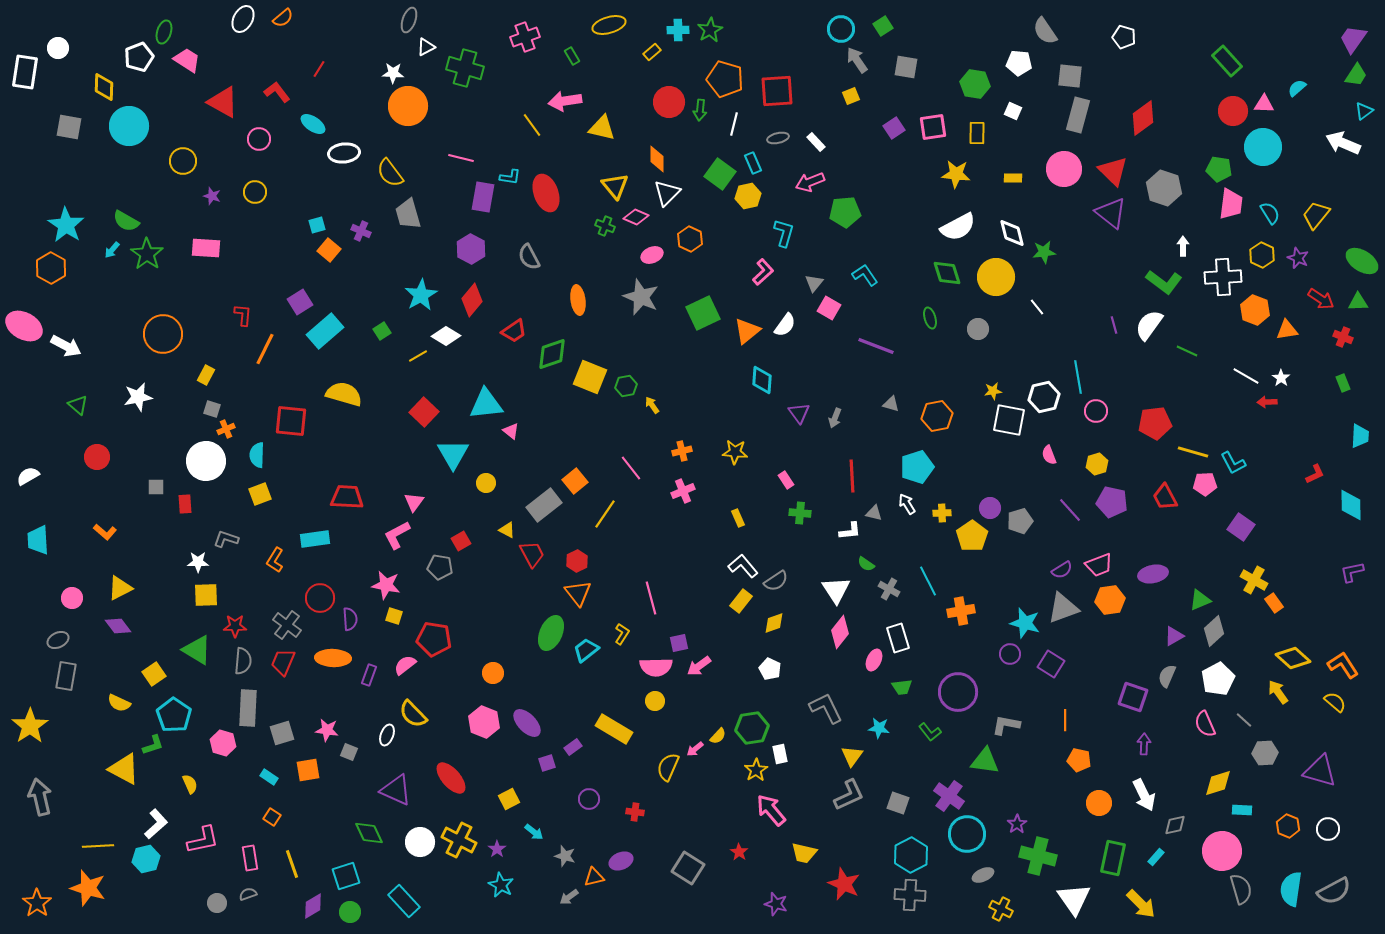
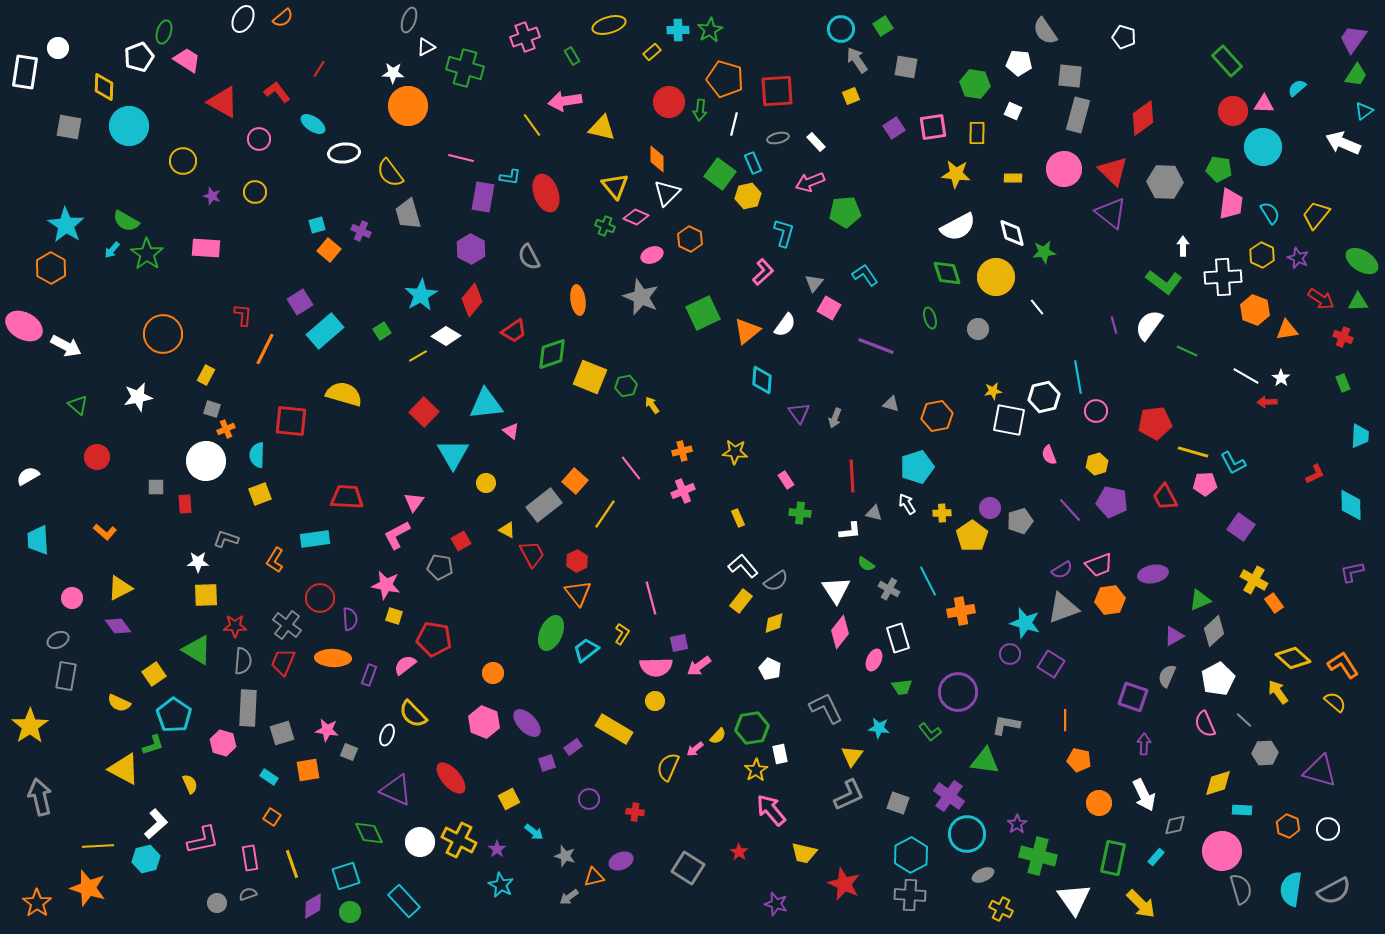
gray hexagon at (1164, 188): moved 1 px right, 6 px up; rotated 16 degrees counterclockwise
orange square at (575, 481): rotated 10 degrees counterclockwise
